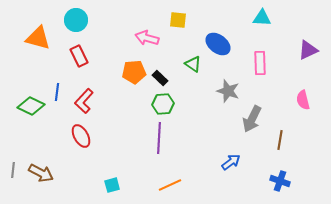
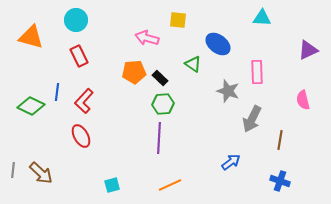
orange triangle: moved 7 px left, 1 px up
pink rectangle: moved 3 px left, 9 px down
brown arrow: rotated 15 degrees clockwise
